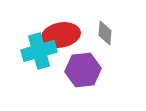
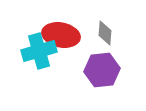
red ellipse: rotated 21 degrees clockwise
purple hexagon: moved 19 px right
